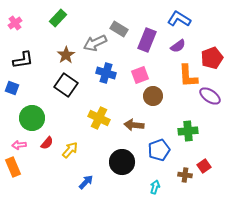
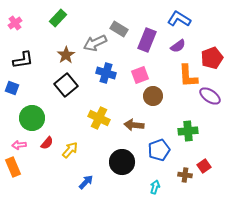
black square: rotated 15 degrees clockwise
